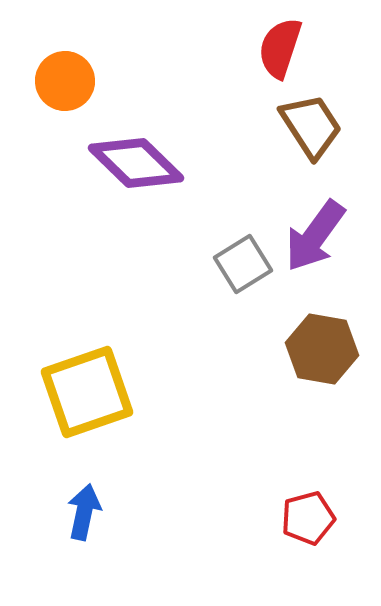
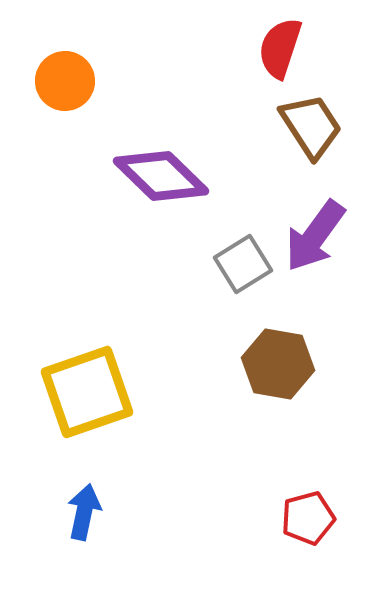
purple diamond: moved 25 px right, 13 px down
brown hexagon: moved 44 px left, 15 px down
